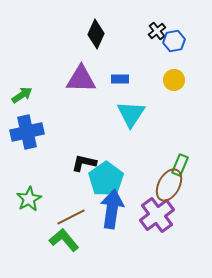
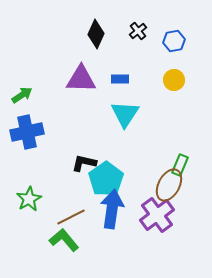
black cross: moved 19 px left
cyan triangle: moved 6 px left
